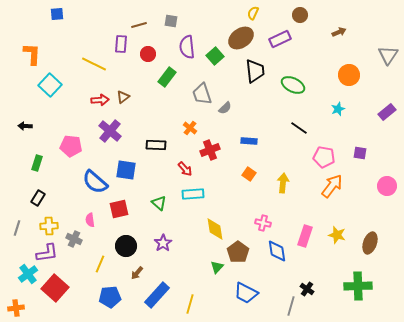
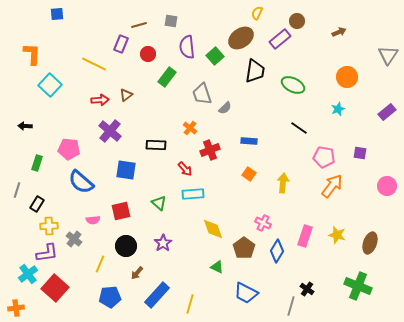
yellow semicircle at (253, 13): moved 4 px right
brown circle at (300, 15): moved 3 px left, 6 px down
purple rectangle at (280, 39): rotated 15 degrees counterclockwise
purple rectangle at (121, 44): rotated 18 degrees clockwise
black trapezoid at (255, 71): rotated 15 degrees clockwise
orange circle at (349, 75): moved 2 px left, 2 px down
brown triangle at (123, 97): moved 3 px right, 2 px up
pink pentagon at (71, 146): moved 2 px left, 3 px down
blue semicircle at (95, 182): moved 14 px left
black rectangle at (38, 198): moved 1 px left, 6 px down
red square at (119, 209): moved 2 px right, 2 px down
pink semicircle at (90, 220): moved 3 px right; rotated 88 degrees counterclockwise
pink cross at (263, 223): rotated 14 degrees clockwise
gray line at (17, 228): moved 38 px up
yellow diamond at (215, 229): moved 2 px left; rotated 10 degrees counterclockwise
gray cross at (74, 239): rotated 14 degrees clockwise
blue diamond at (277, 251): rotated 40 degrees clockwise
brown pentagon at (238, 252): moved 6 px right, 4 px up
green triangle at (217, 267): rotated 48 degrees counterclockwise
green cross at (358, 286): rotated 24 degrees clockwise
